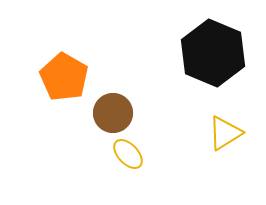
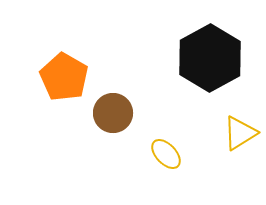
black hexagon: moved 3 px left, 5 px down; rotated 8 degrees clockwise
yellow triangle: moved 15 px right
yellow ellipse: moved 38 px right
